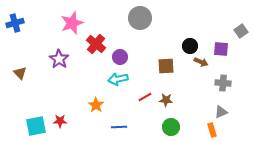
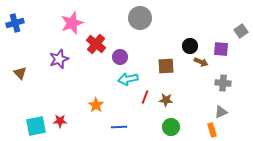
purple star: rotated 18 degrees clockwise
cyan arrow: moved 10 px right
red line: rotated 40 degrees counterclockwise
